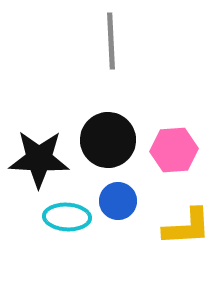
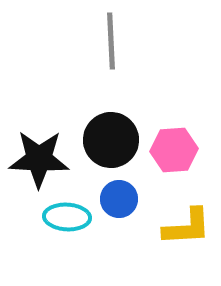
black circle: moved 3 px right
blue circle: moved 1 px right, 2 px up
